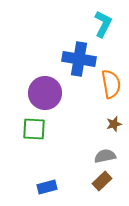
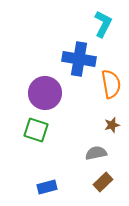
brown star: moved 2 px left, 1 px down
green square: moved 2 px right, 1 px down; rotated 15 degrees clockwise
gray semicircle: moved 9 px left, 3 px up
brown rectangle: moved 1 px right, 1 px down
